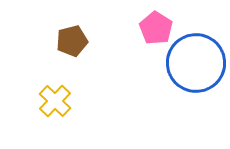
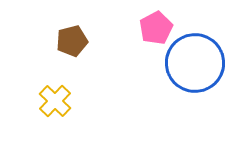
pink pentagon: rotated 12 degrees clockwise
blue circle: moved 1 px left
